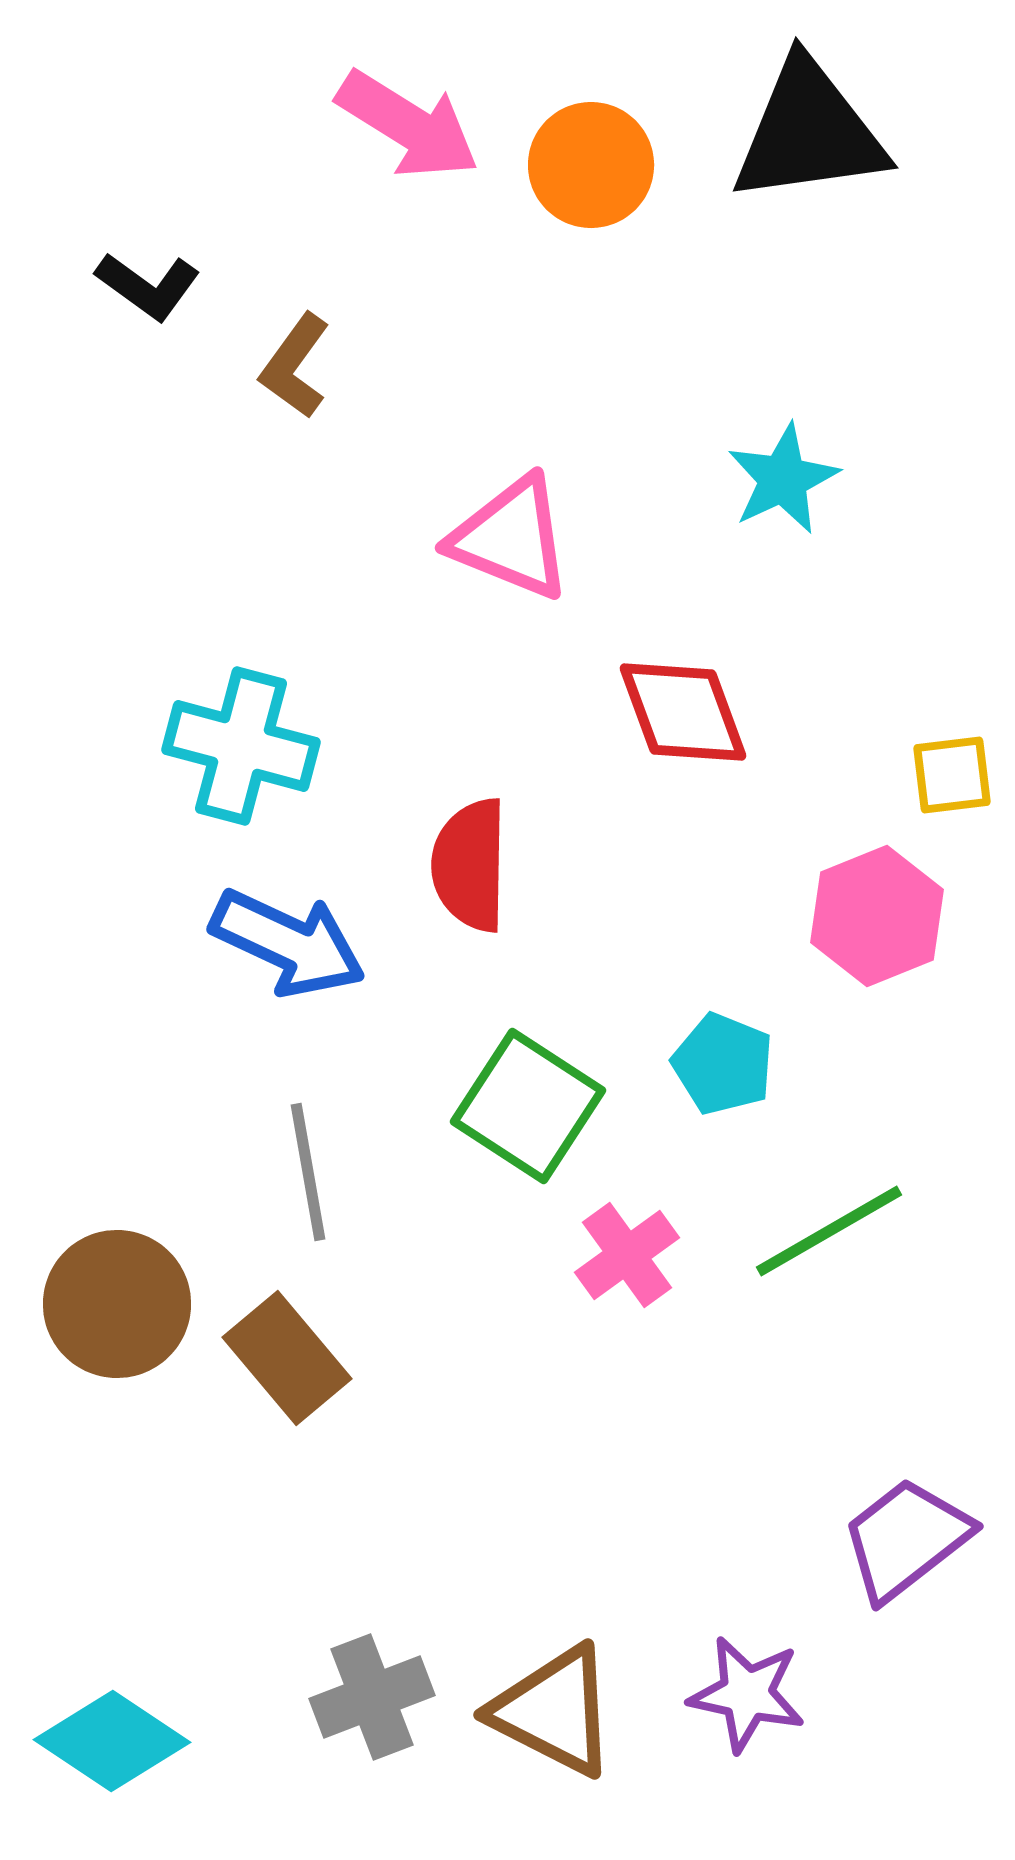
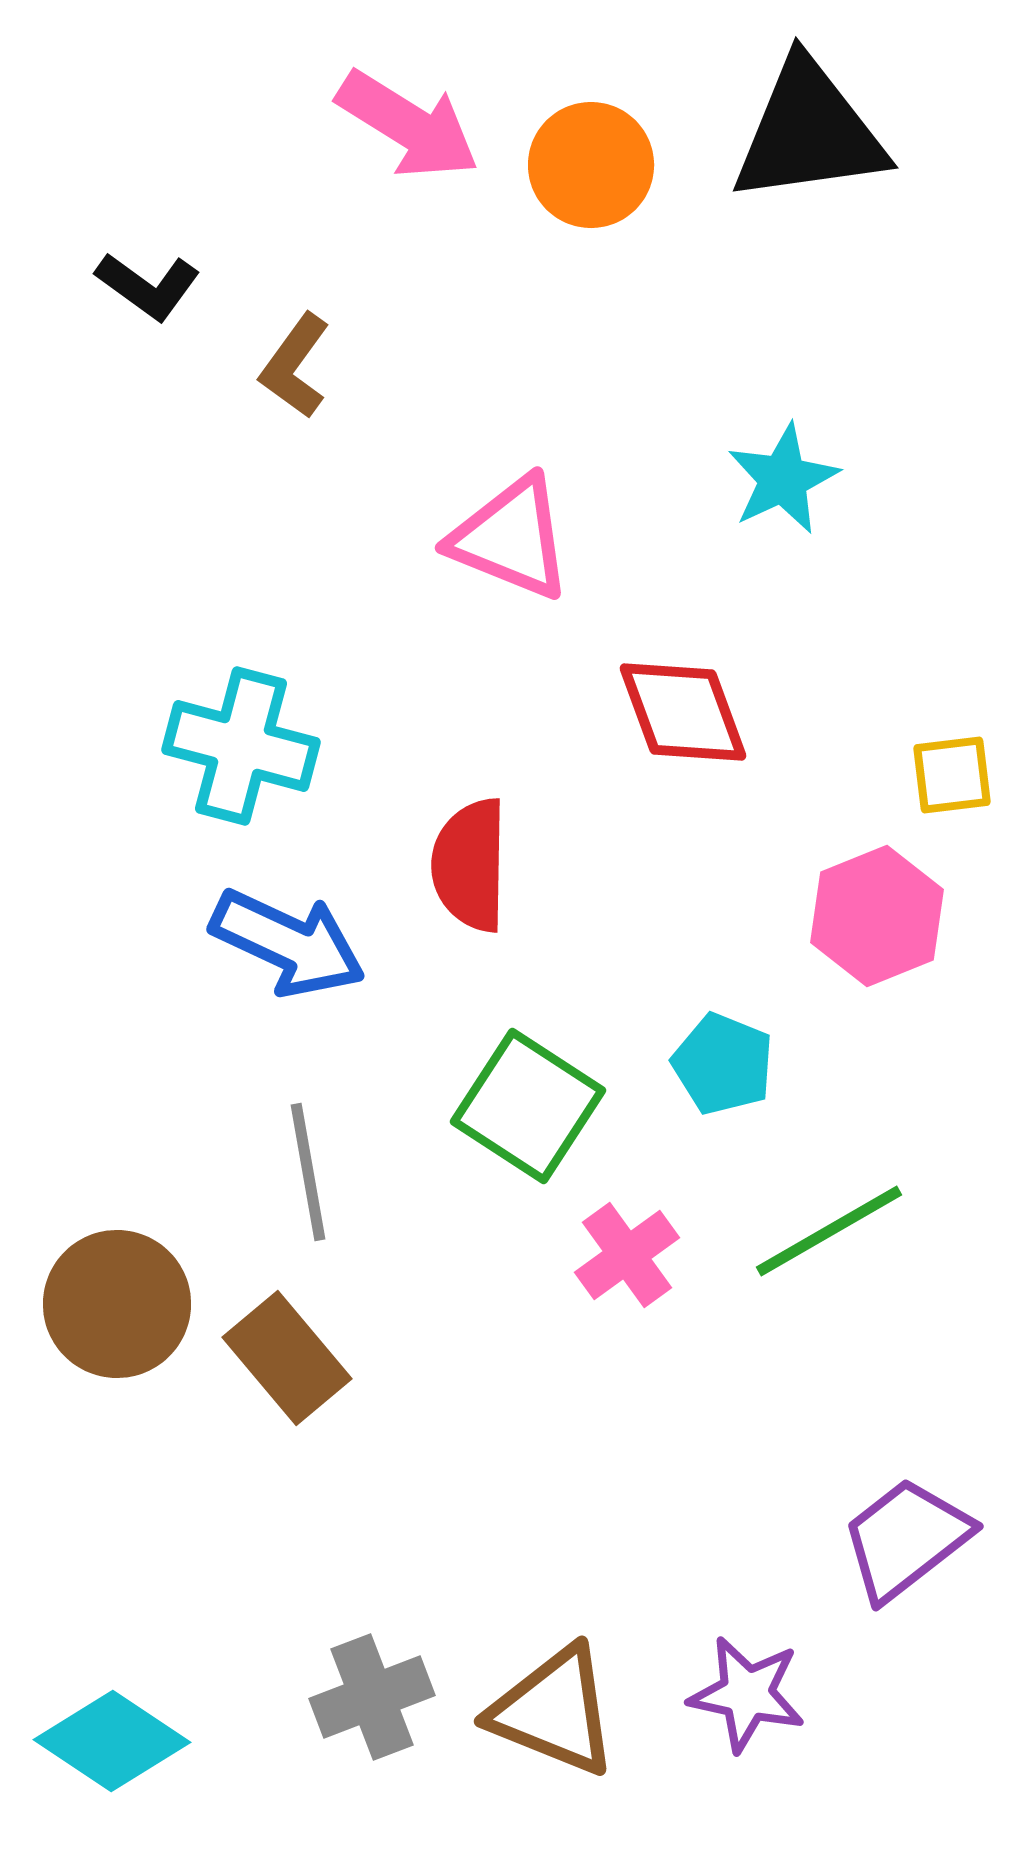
brown triangle: rotated 5 degrees counterclockwise
